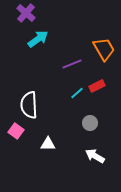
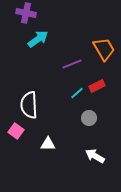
purple cross: rotated 30 degrees counterclockwise
gray circle: moved 1 px left, 5 px up
